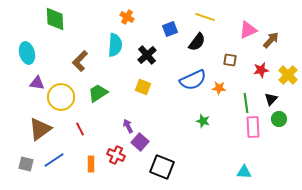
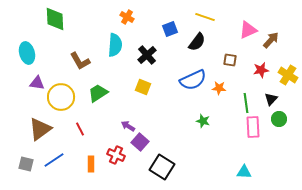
brown L-shape: rotated 75 degrees counterclockwise
yellow cross: rotated 12 degrees counterclockwise
purple arrow: rotated 32 degrees counterclockwise
black square: rotated 10 degrees clockwise
